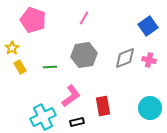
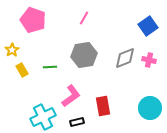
yellow star: moved 2 px down
yellow rectangle: moved 2 px right, 3 px down
